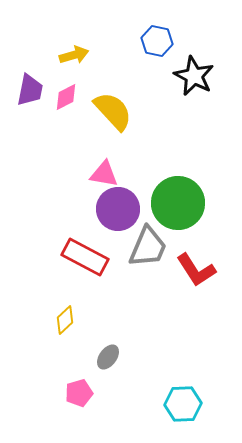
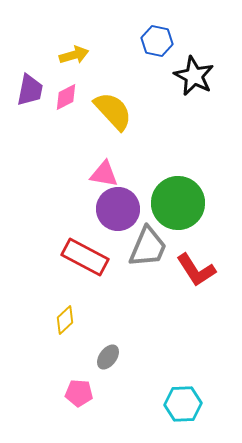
pink pentagon: rotated 20 degrees clockwise
